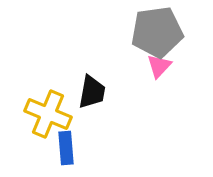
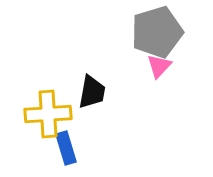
gray pentagon: rotated 9 degrees counterclockwise
yellow cross: rotated 27 degrees counterclockwise
blue rectangle: rotated 12 degrees counterclockwise
